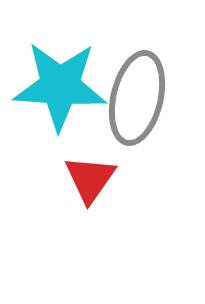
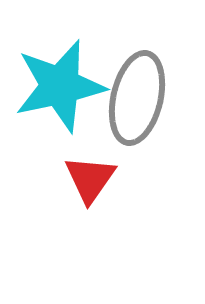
cyan star: rotated 16 degrees counterclockwise
